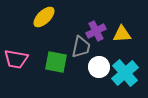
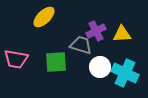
gray trapezoid: moved 2 px up; rotated 85 degrees counterclockwise
green square: rotated 15 degrees counterclockwise
white circle: moved 1 px right
cyan cross: rotated 24 degrees counterclockwise
